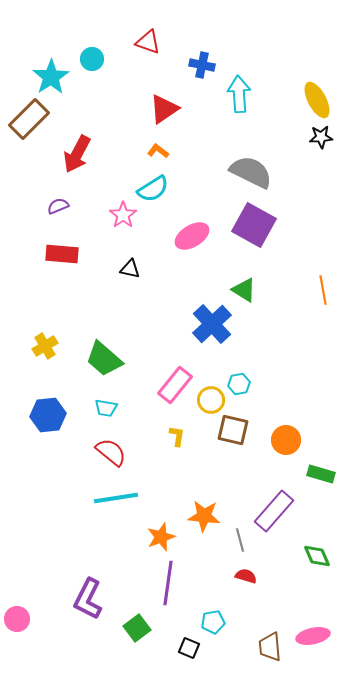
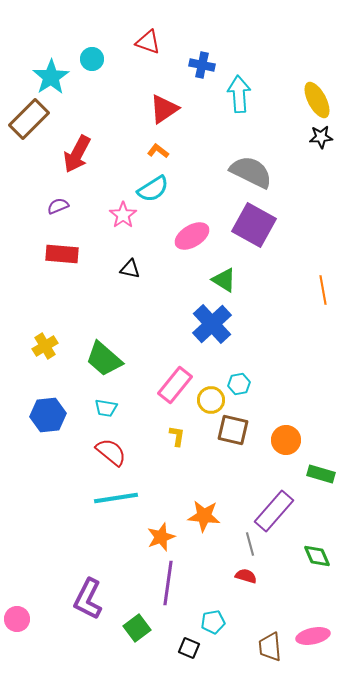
green triangle at (244, 290): moved 20 px left, 10 px up
gray line at (240, 540): moved 10 px right, 4 px down
